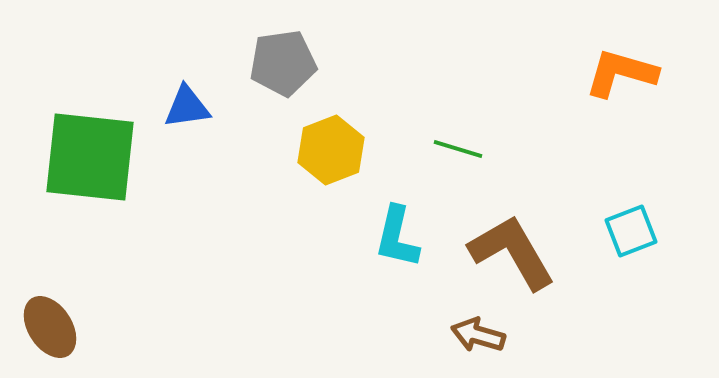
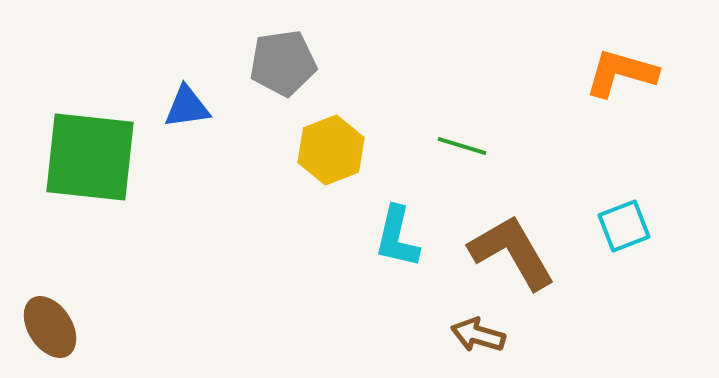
green line: moved 4 px right, 3 px up
cyan square: moved 7 px left, 5 px up
